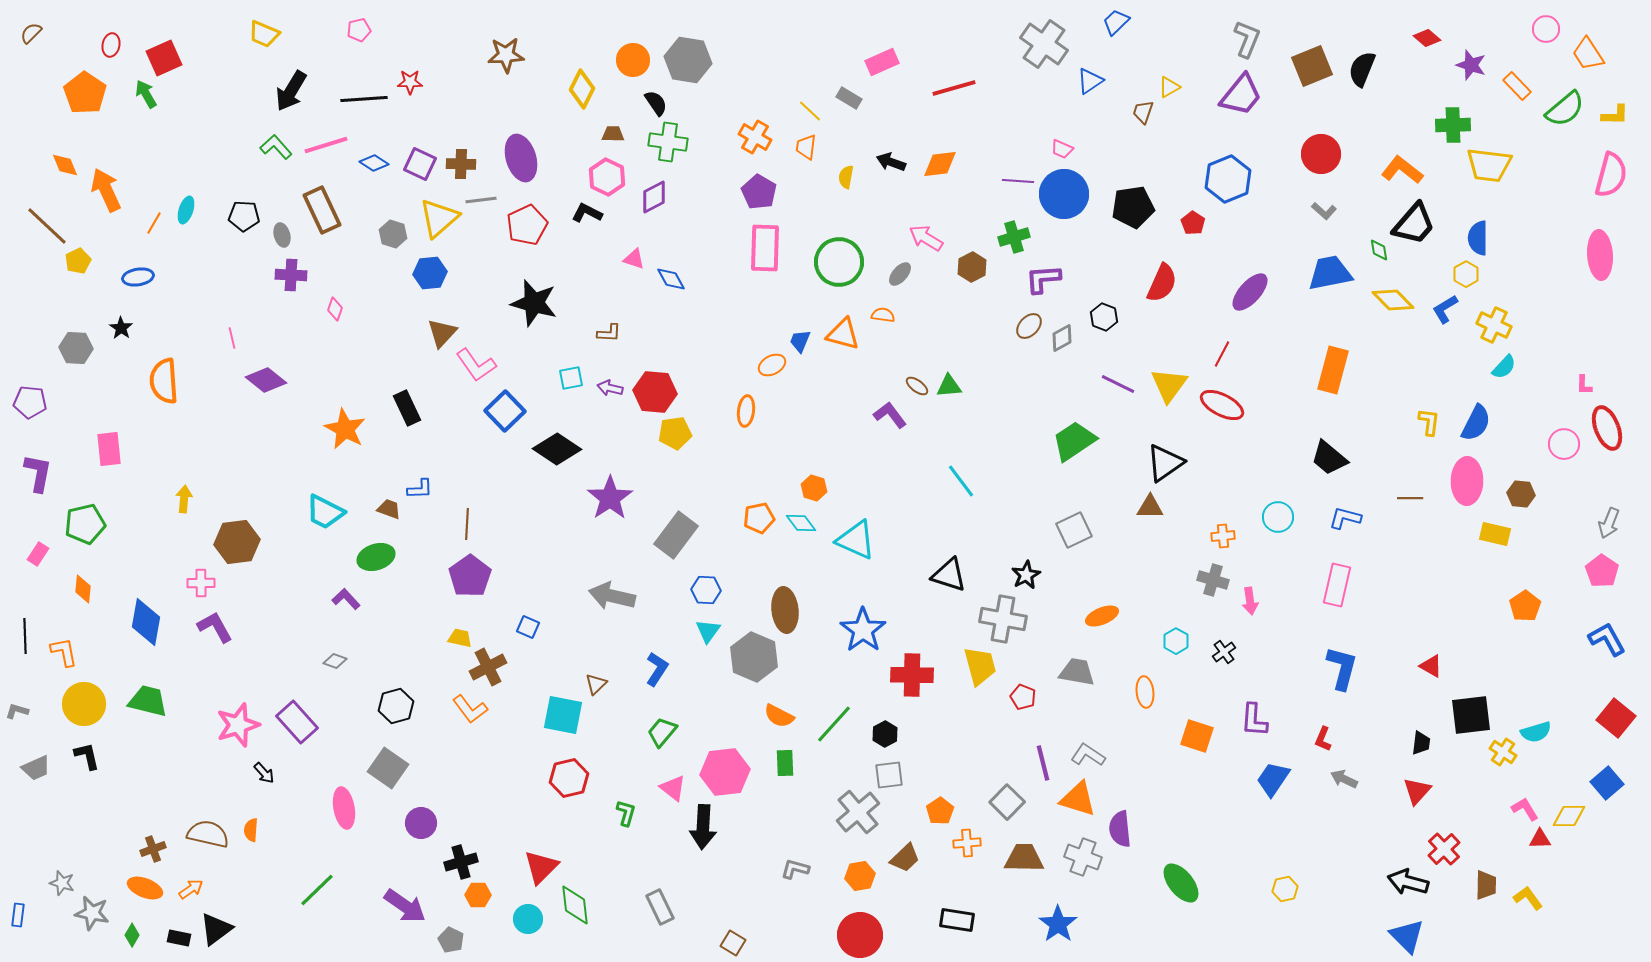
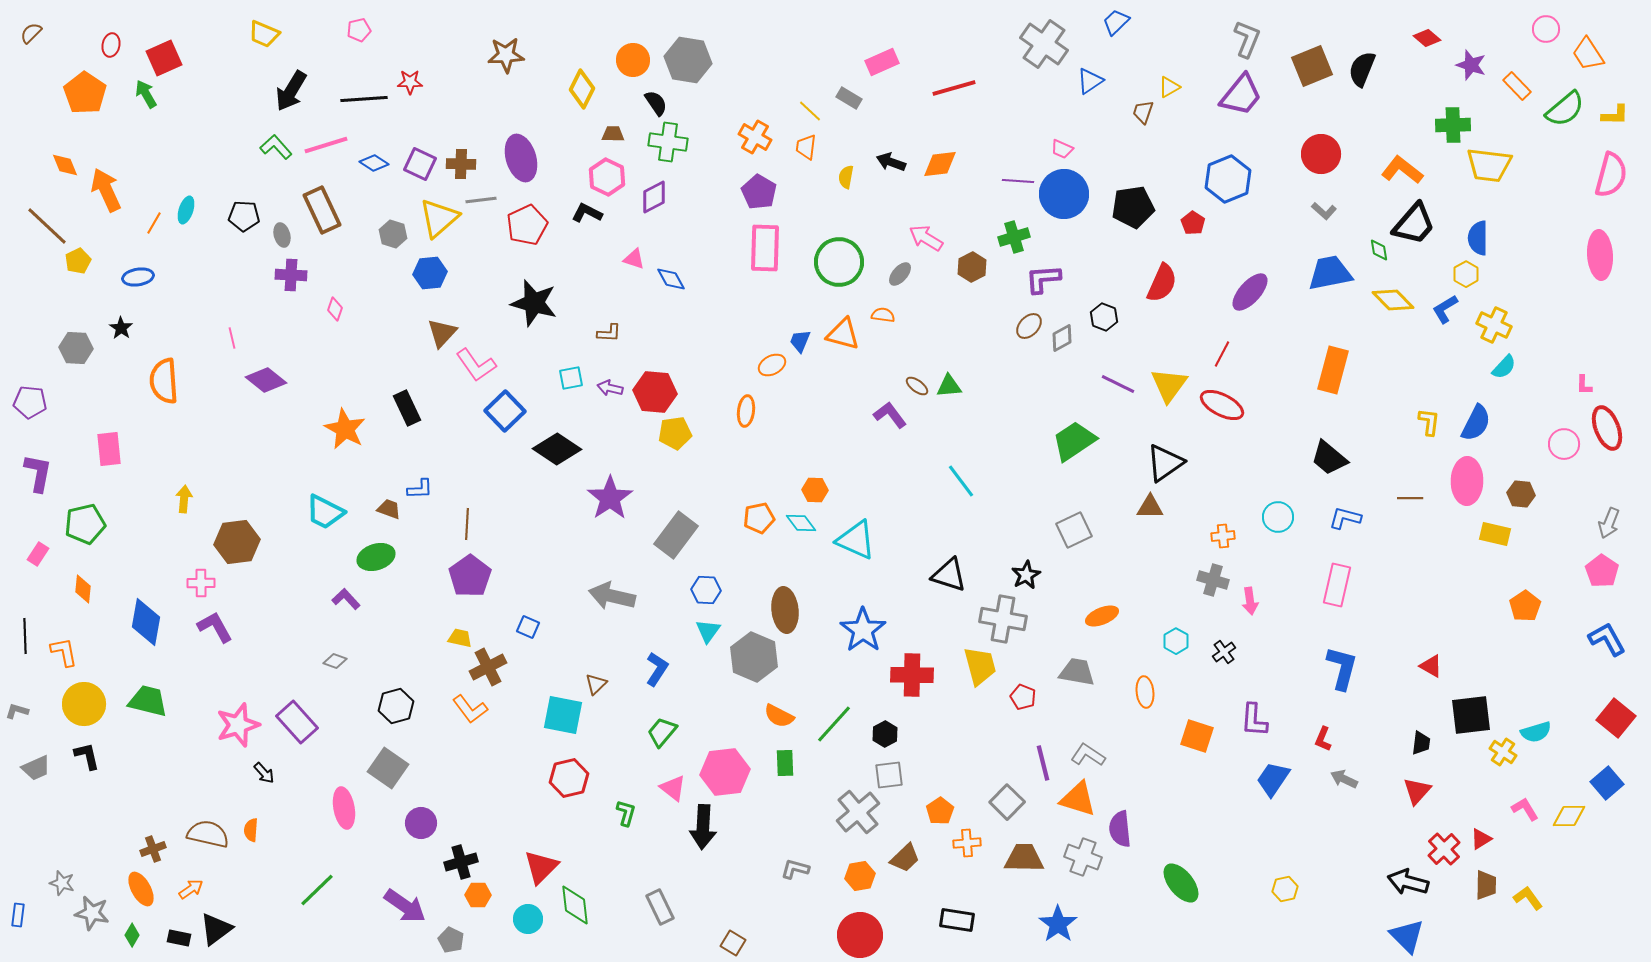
orange hexagon at (814, 488): moved 1 px right, 2 px down; rotated 15 degrees counterclockwise
red triangle at (1540, 839): moved 59 px left; rotated 30 degrees counterclockwise
orange ellipse at (145, 888): moved 4 px left, 1 px down; rotated 40 degrees clockwise
